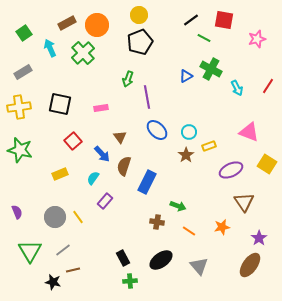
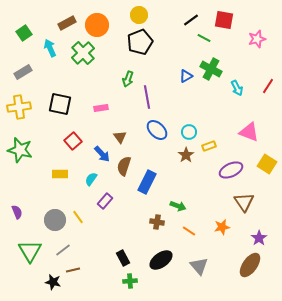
yellow rectangle at (60, 174): rotated 21 degrees clockwise
cyan semicircle at (93, 178): moved 2 px left, 1 px down
gray circle at (55, 217): moved 3 px down
